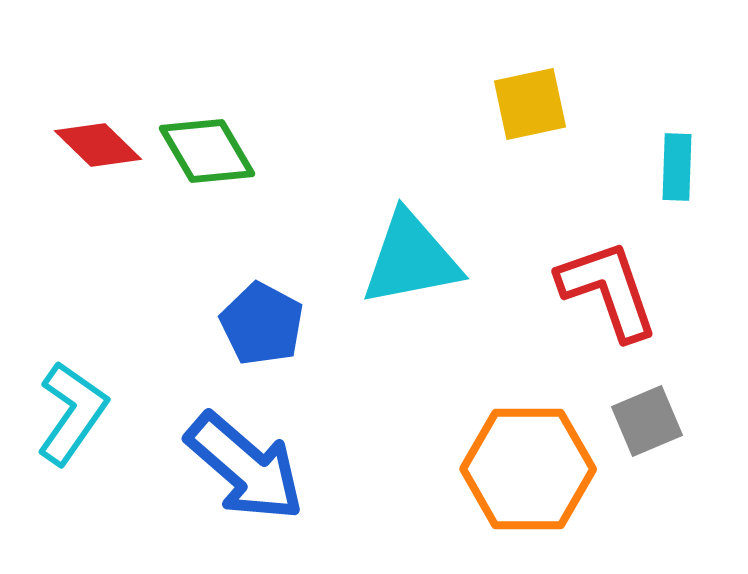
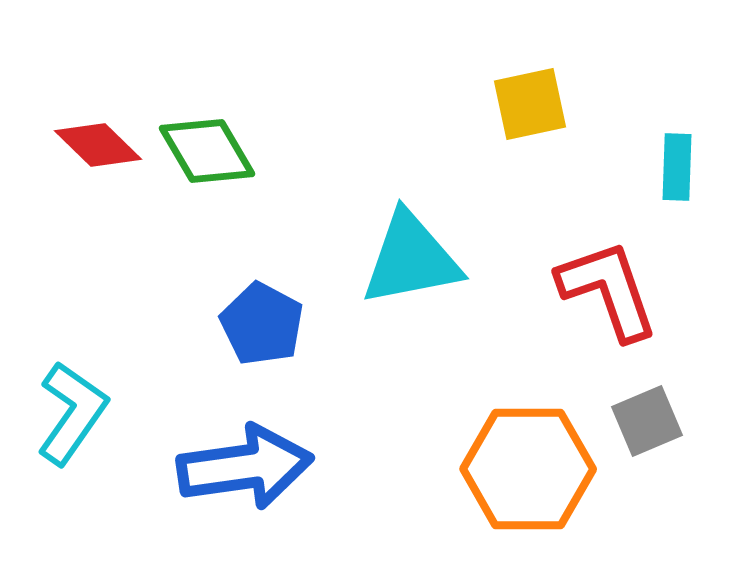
blue arrow: rotated 49 degrees counterclockwise
